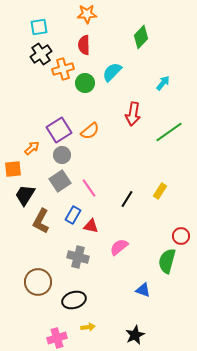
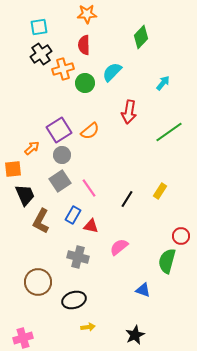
red arrow: moved 4 px left, 2 px up
black trapezoid: rotated 125 degrees clockwise
pink cross: moved 34 px left
